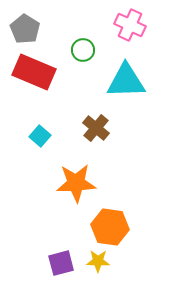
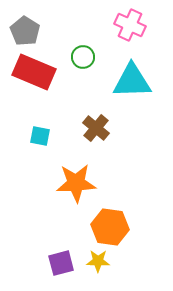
gray pentagon: moved 2 px down
green circle: moved 7 px down
cyan triangle: moved 6 px right
cyan square: rotated 30 degrees counterclockwise
